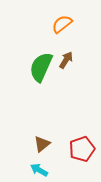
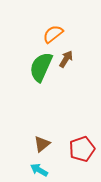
orange semicircle: moved 9 px left, 10 px down
brown arrow: moved 1 px up
